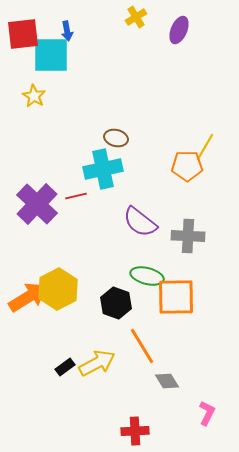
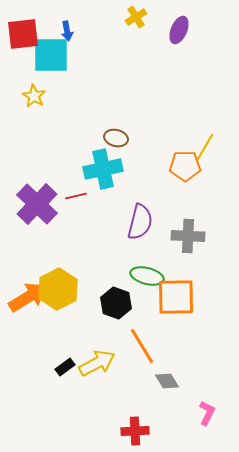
orange pentagon: moved 2 px left
purple semicircle: rotated 114 degrees counterclockwise
